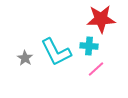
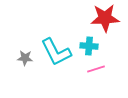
red star: moved 4 px right, 1 px up
gray star: rotated 28 degrees counterclockwise
pink line: rotated 24 degrees clockwise
